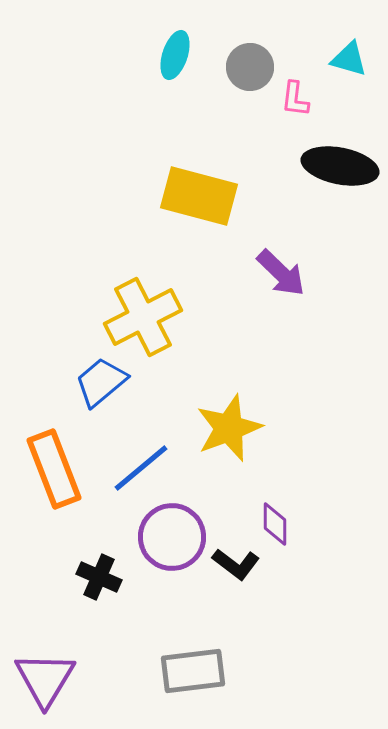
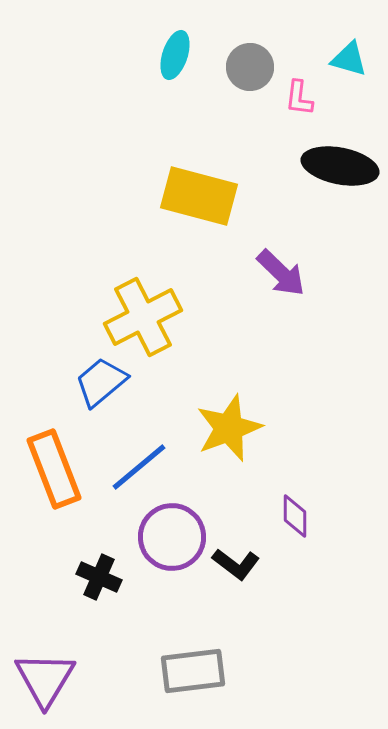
pink L-shape: moved 4 px right, 1 px up
blue line: moved 2 px left, 1 px up
purple diamond: moved 20 px right, 8 px up
